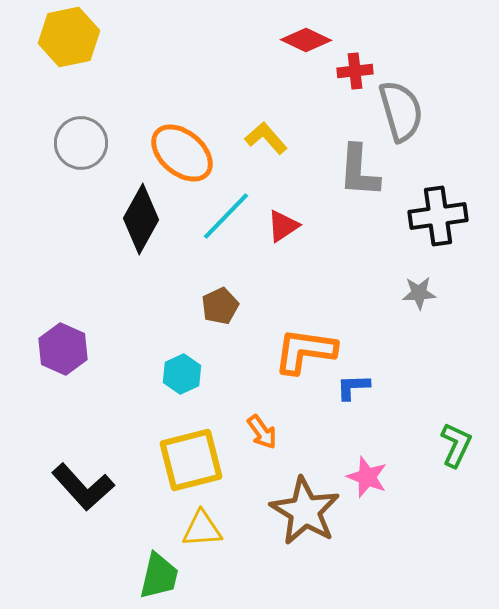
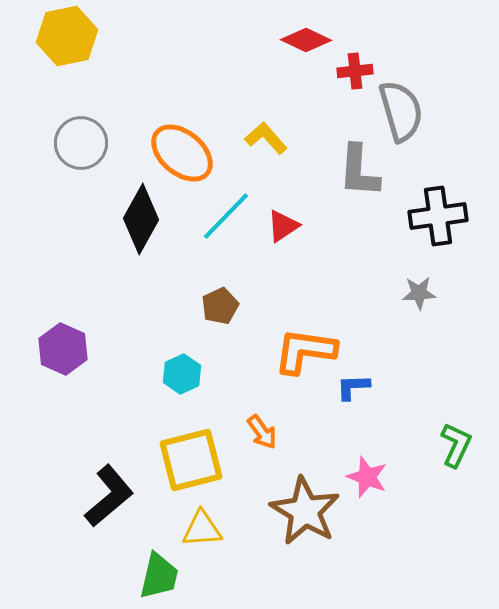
yellow hexagon: moved 2 px left, 1 px up
black L-shape: moved 26 px right, 9 px down; rotated 88 degrees counterclockwise
